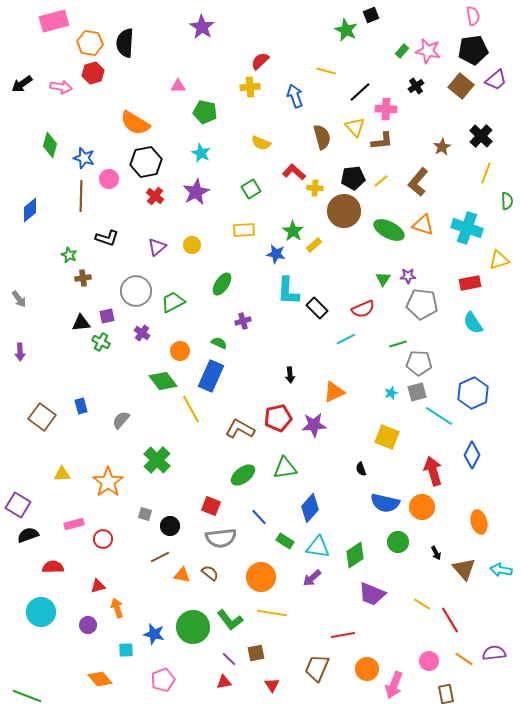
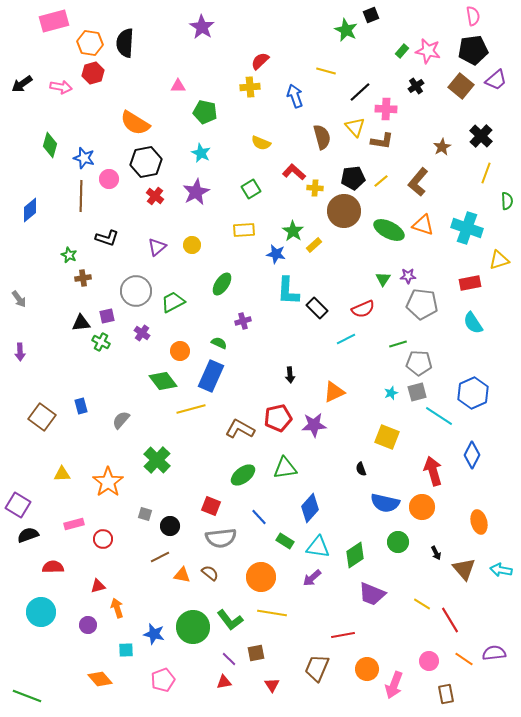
brown L-shape at (382, 141): rotated 15 degrees clockwise
yellow line at (191, 409): rotated 76 degrees counterclockwise
